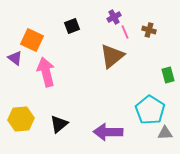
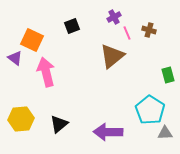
pink line: moved 2 px right, 1 px down
